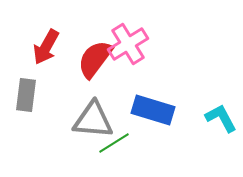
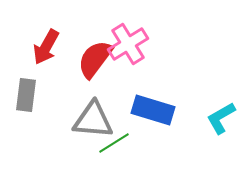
cyan L-shape: rotated 92 degrees counterclockwise
